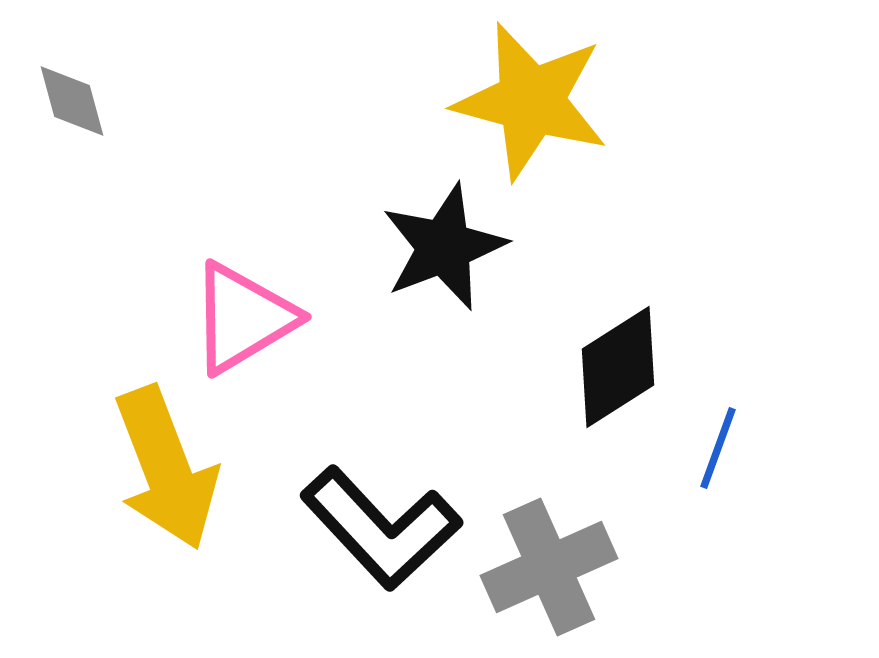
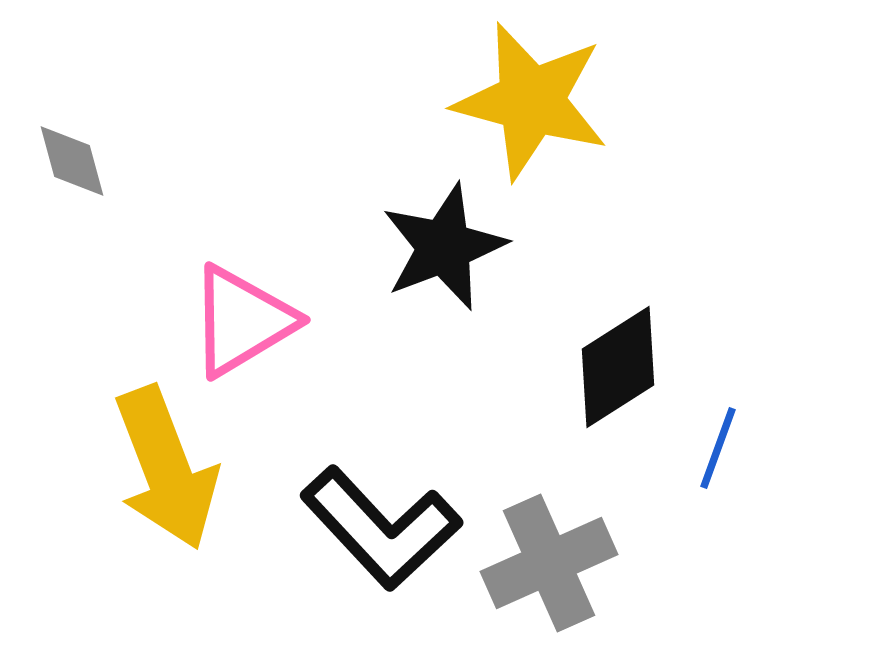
gray diamond: moved 60 px down
pink triangle: moved 1 px left, 3 px down
gray cross: moved 4 px up
